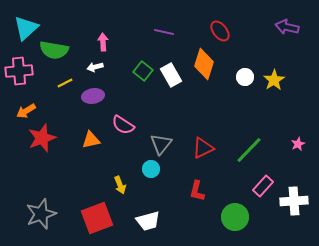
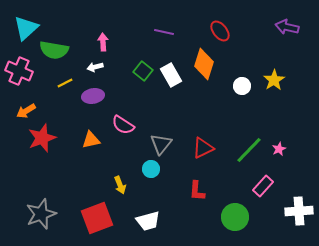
pink cross: rotated 28 degrees clockwise
white circle: moved 3 px left, 9 px down
pink star: moved 19 px left, 5 px down
red L-shape: rotated 10 degrees counterclockwise
white cross: moved 5 px right, 10 px down
